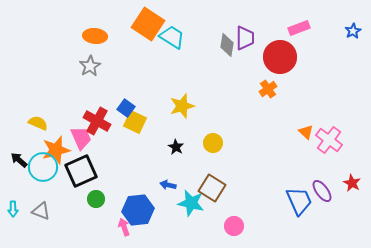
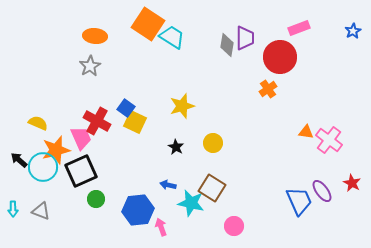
orange triangle: rotated 35 degrees counterclockwise
pink arrow: moved 37 px right
